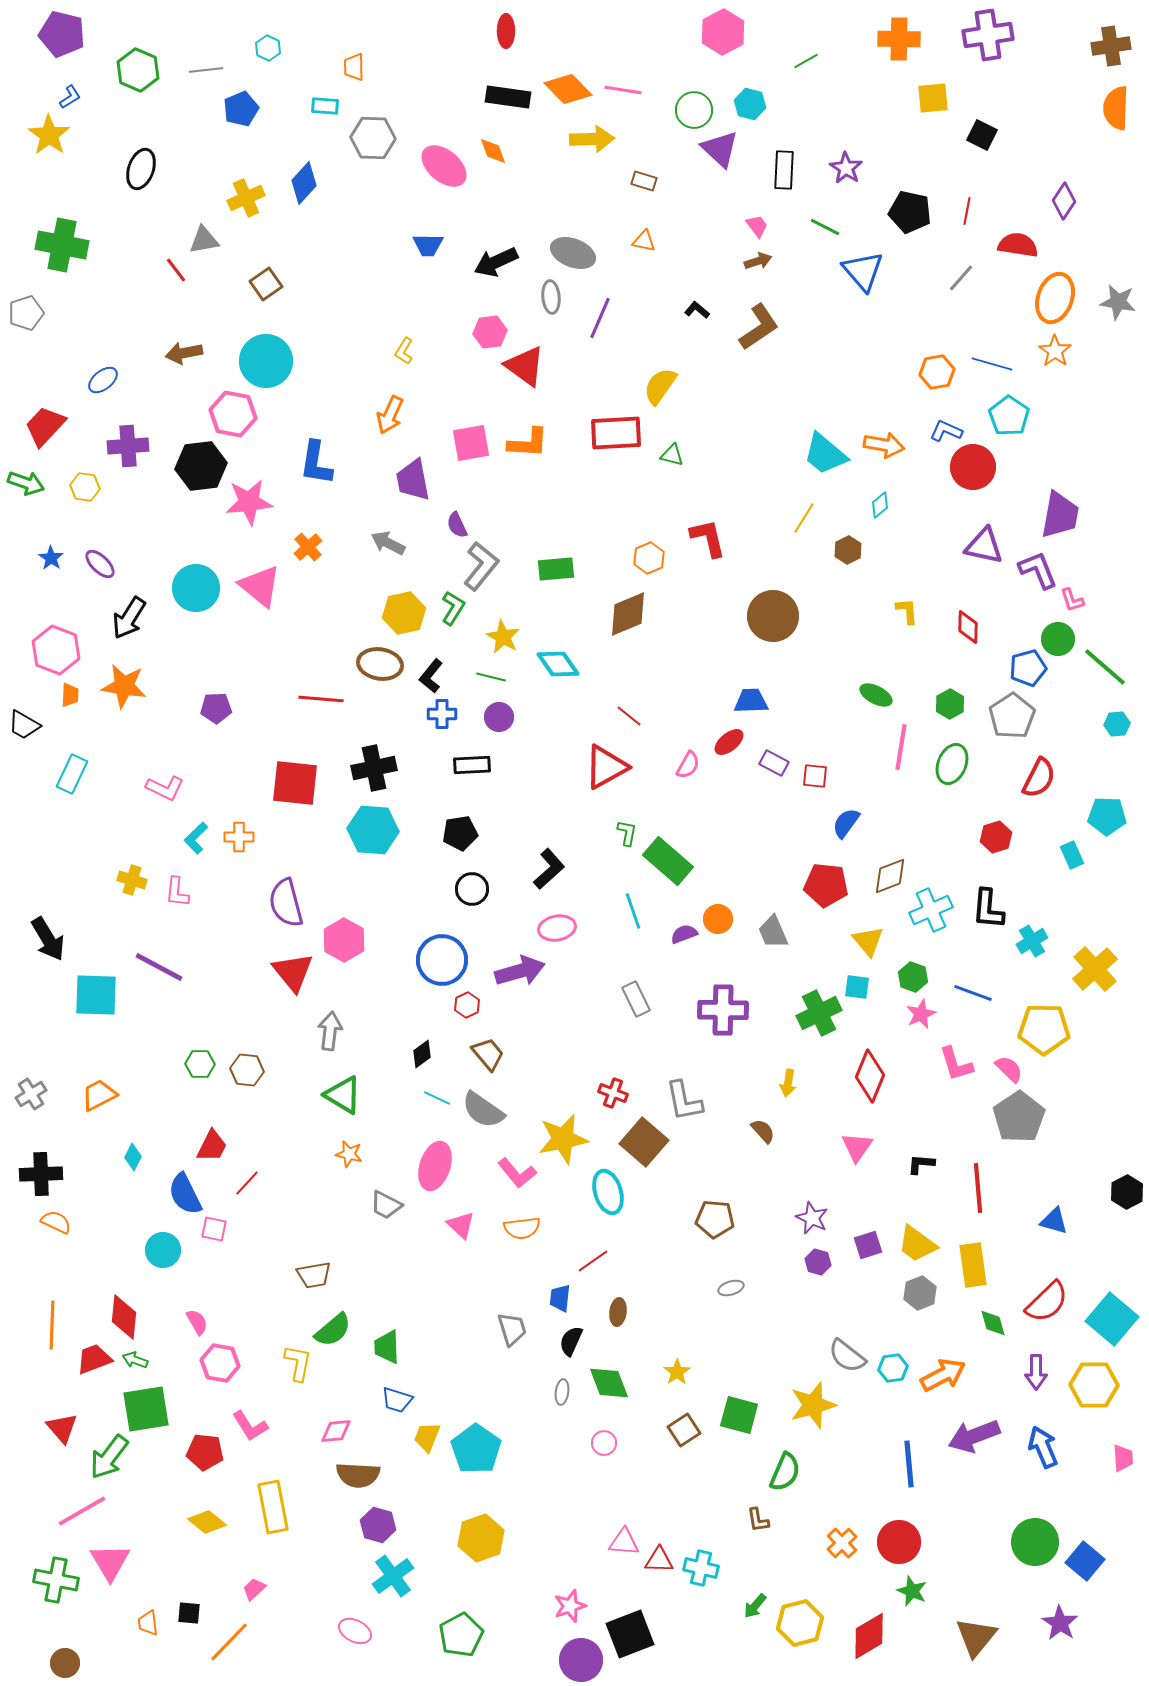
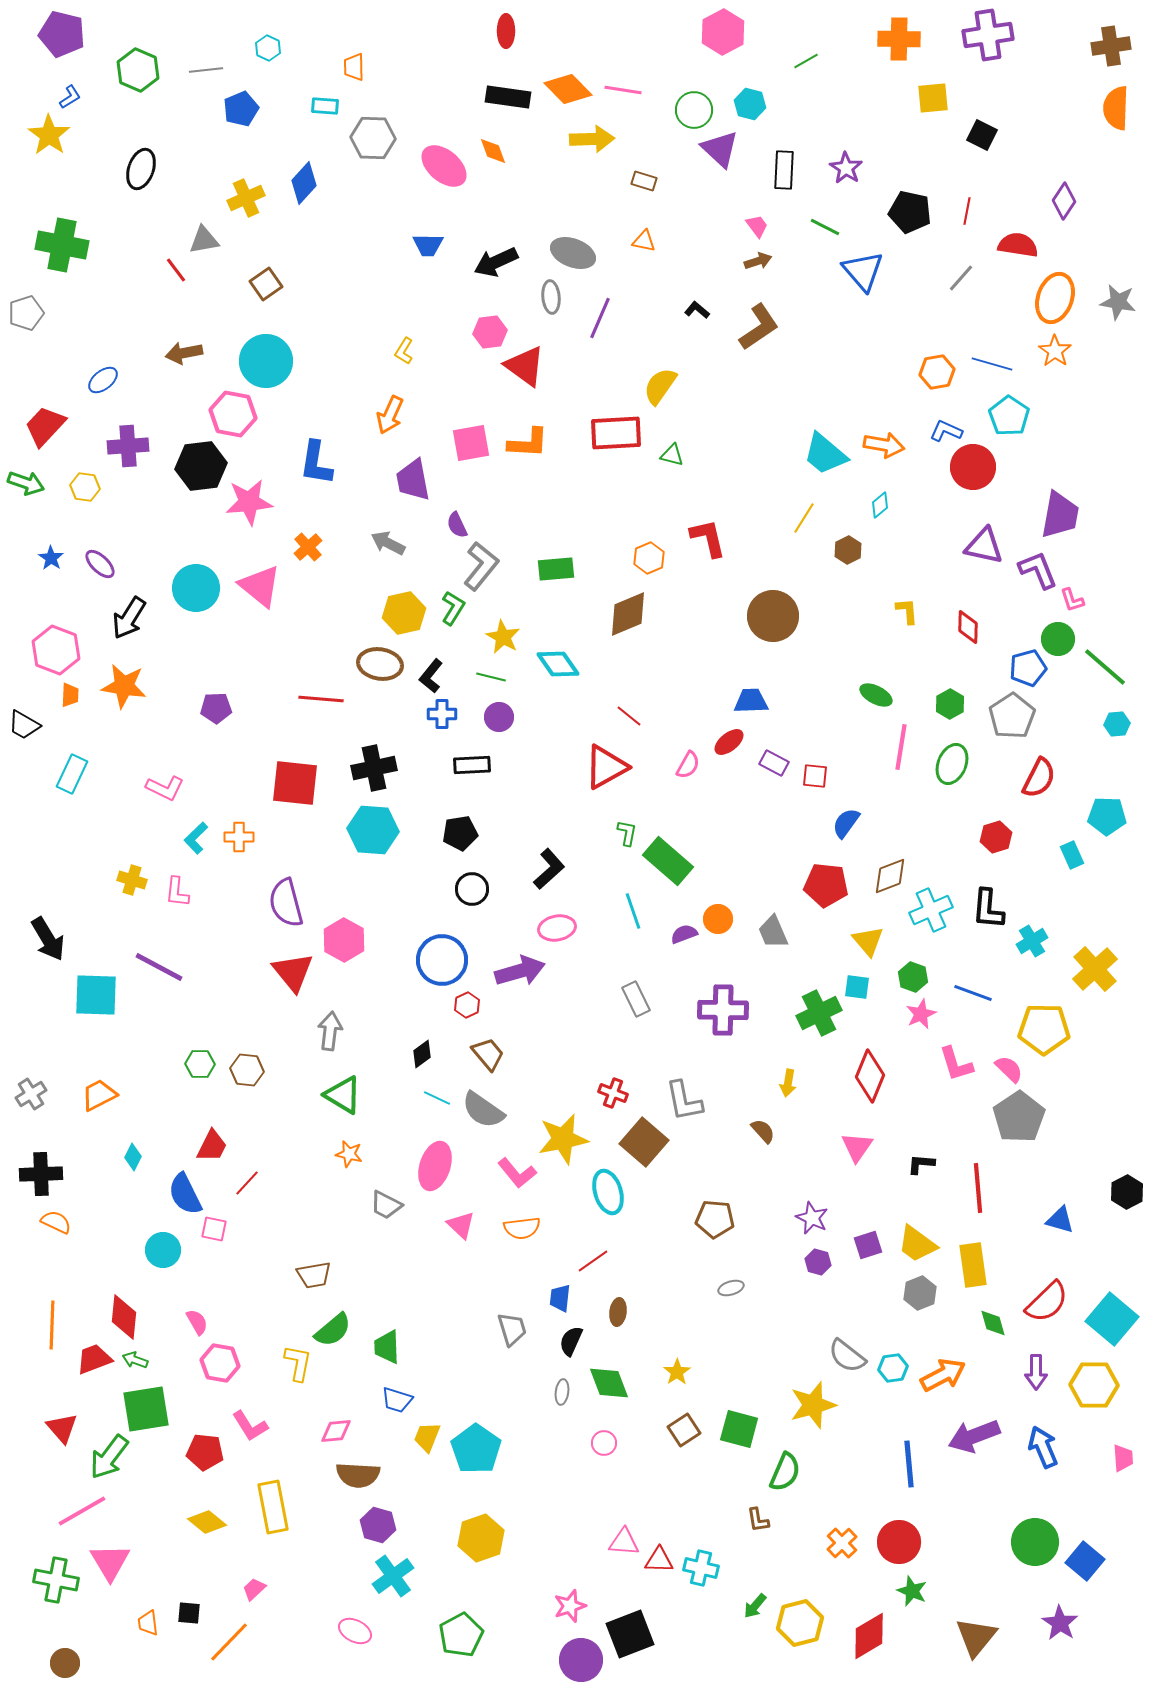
blue triangle at (1054, 1221): moved 6 px right, 1 px up
green square at (739, 1415): moved 14 px down
